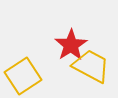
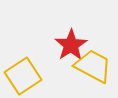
yellow trapezoid: moved 2 px right
